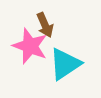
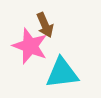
cyan triangle: moved 3 px left, 9 px down; rotated 27 degrees clockwise
